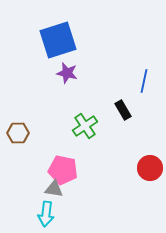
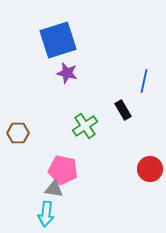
red circle: moved 1 px down
